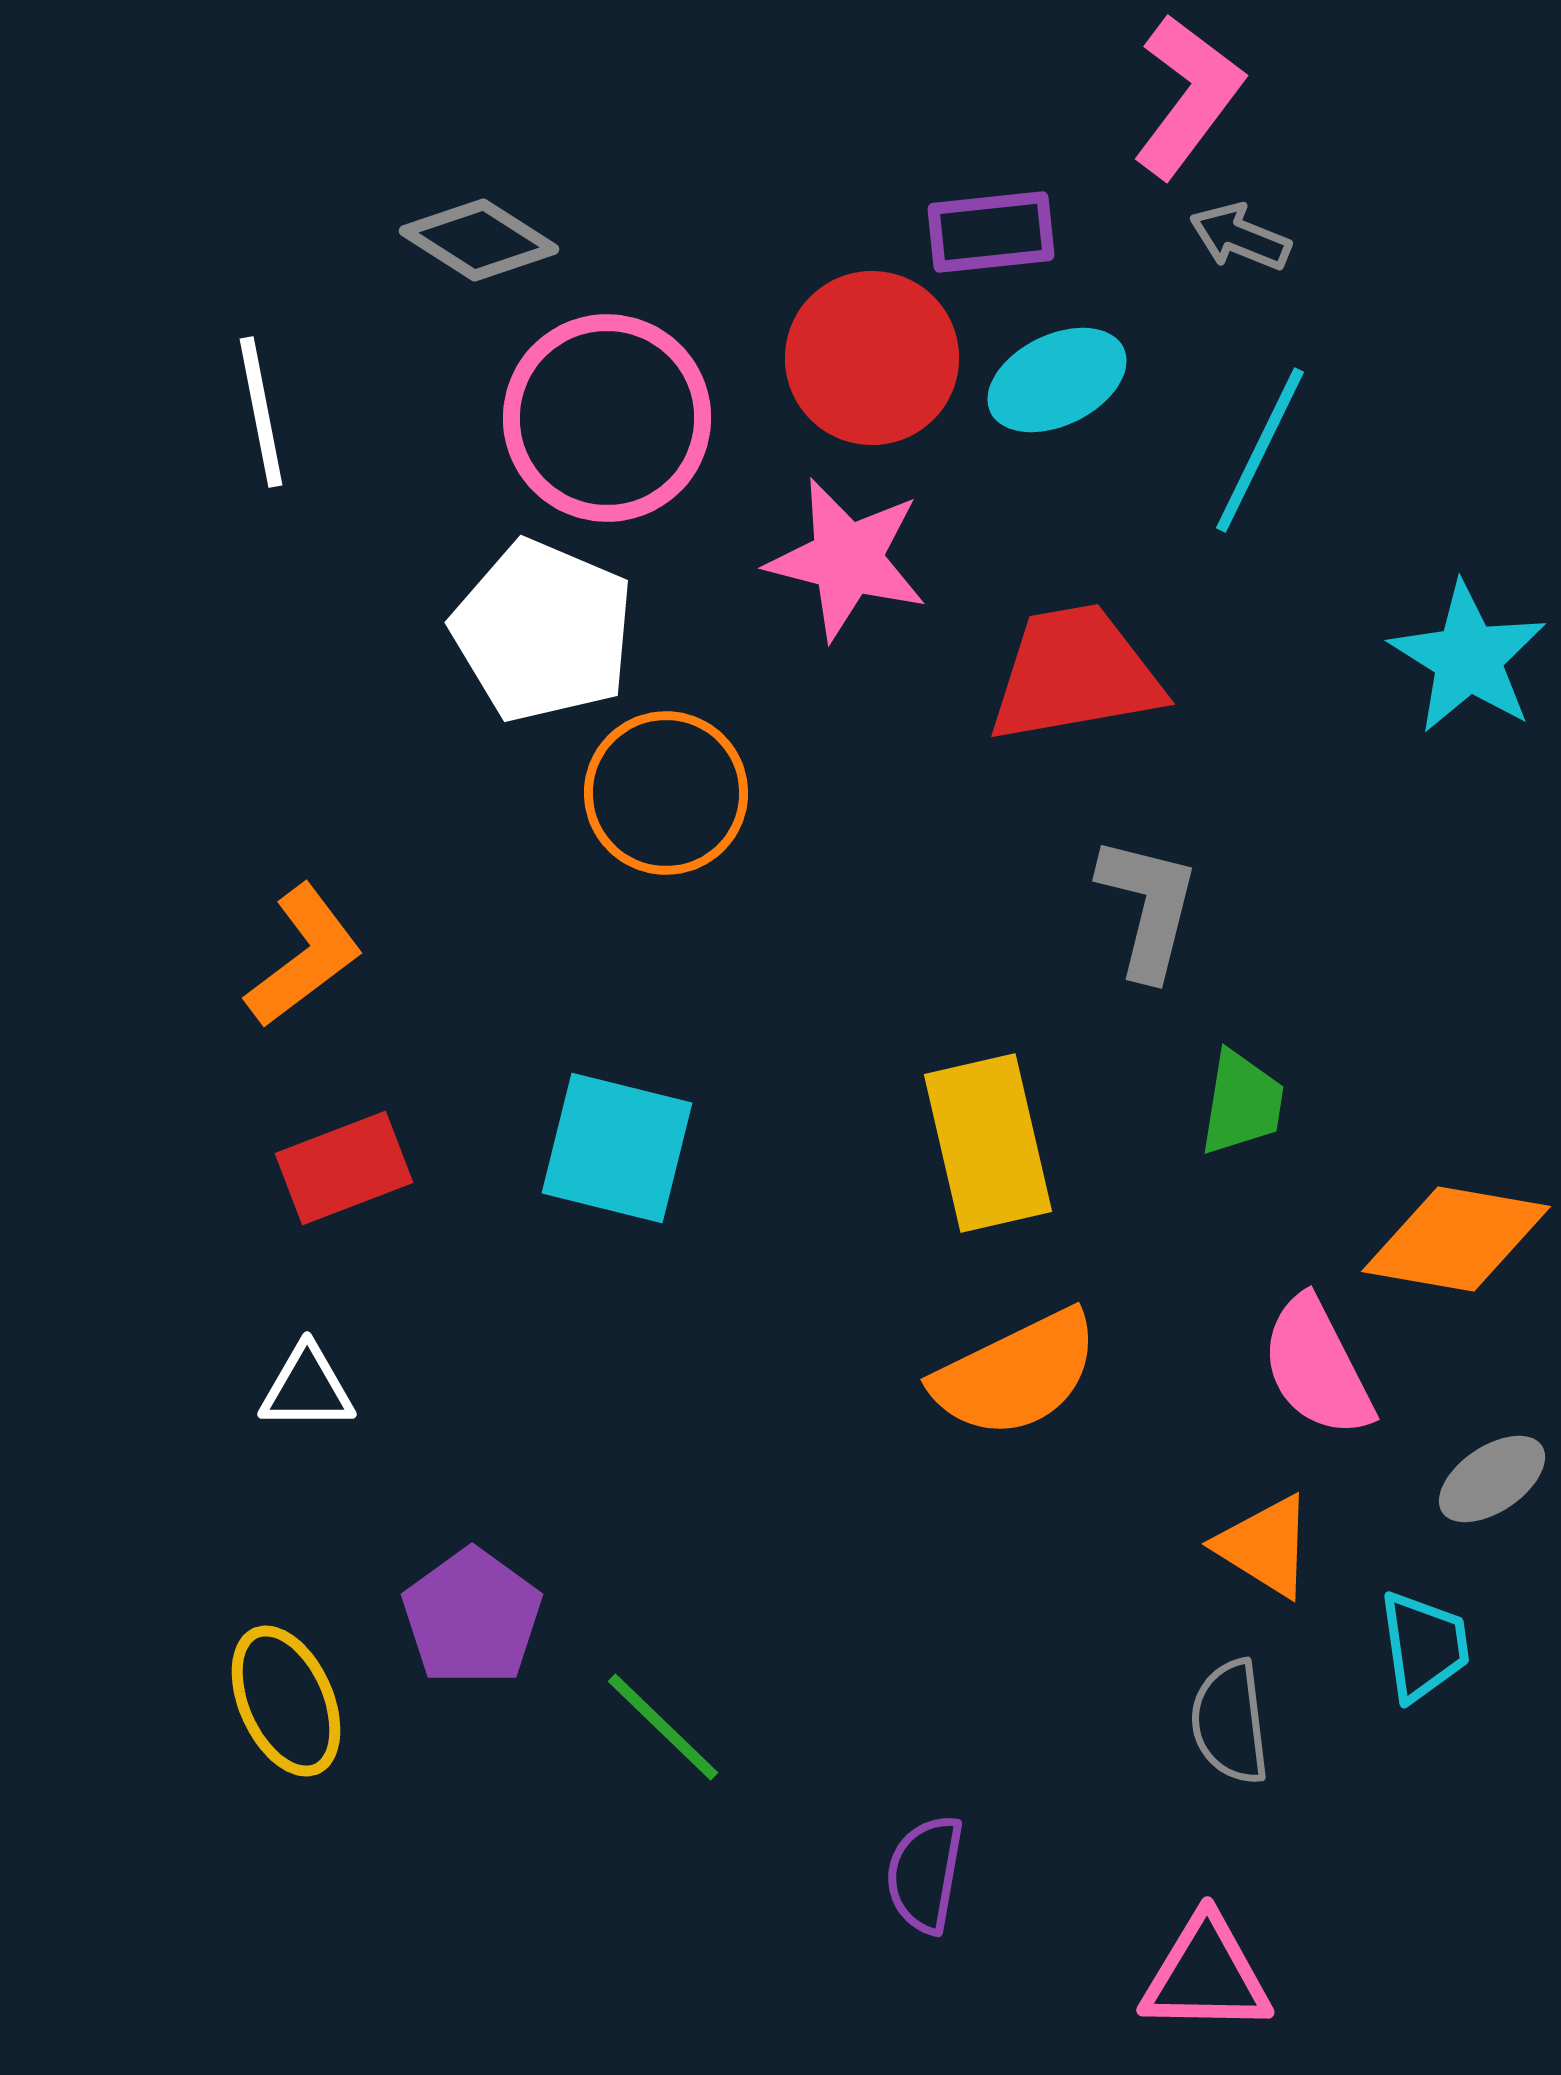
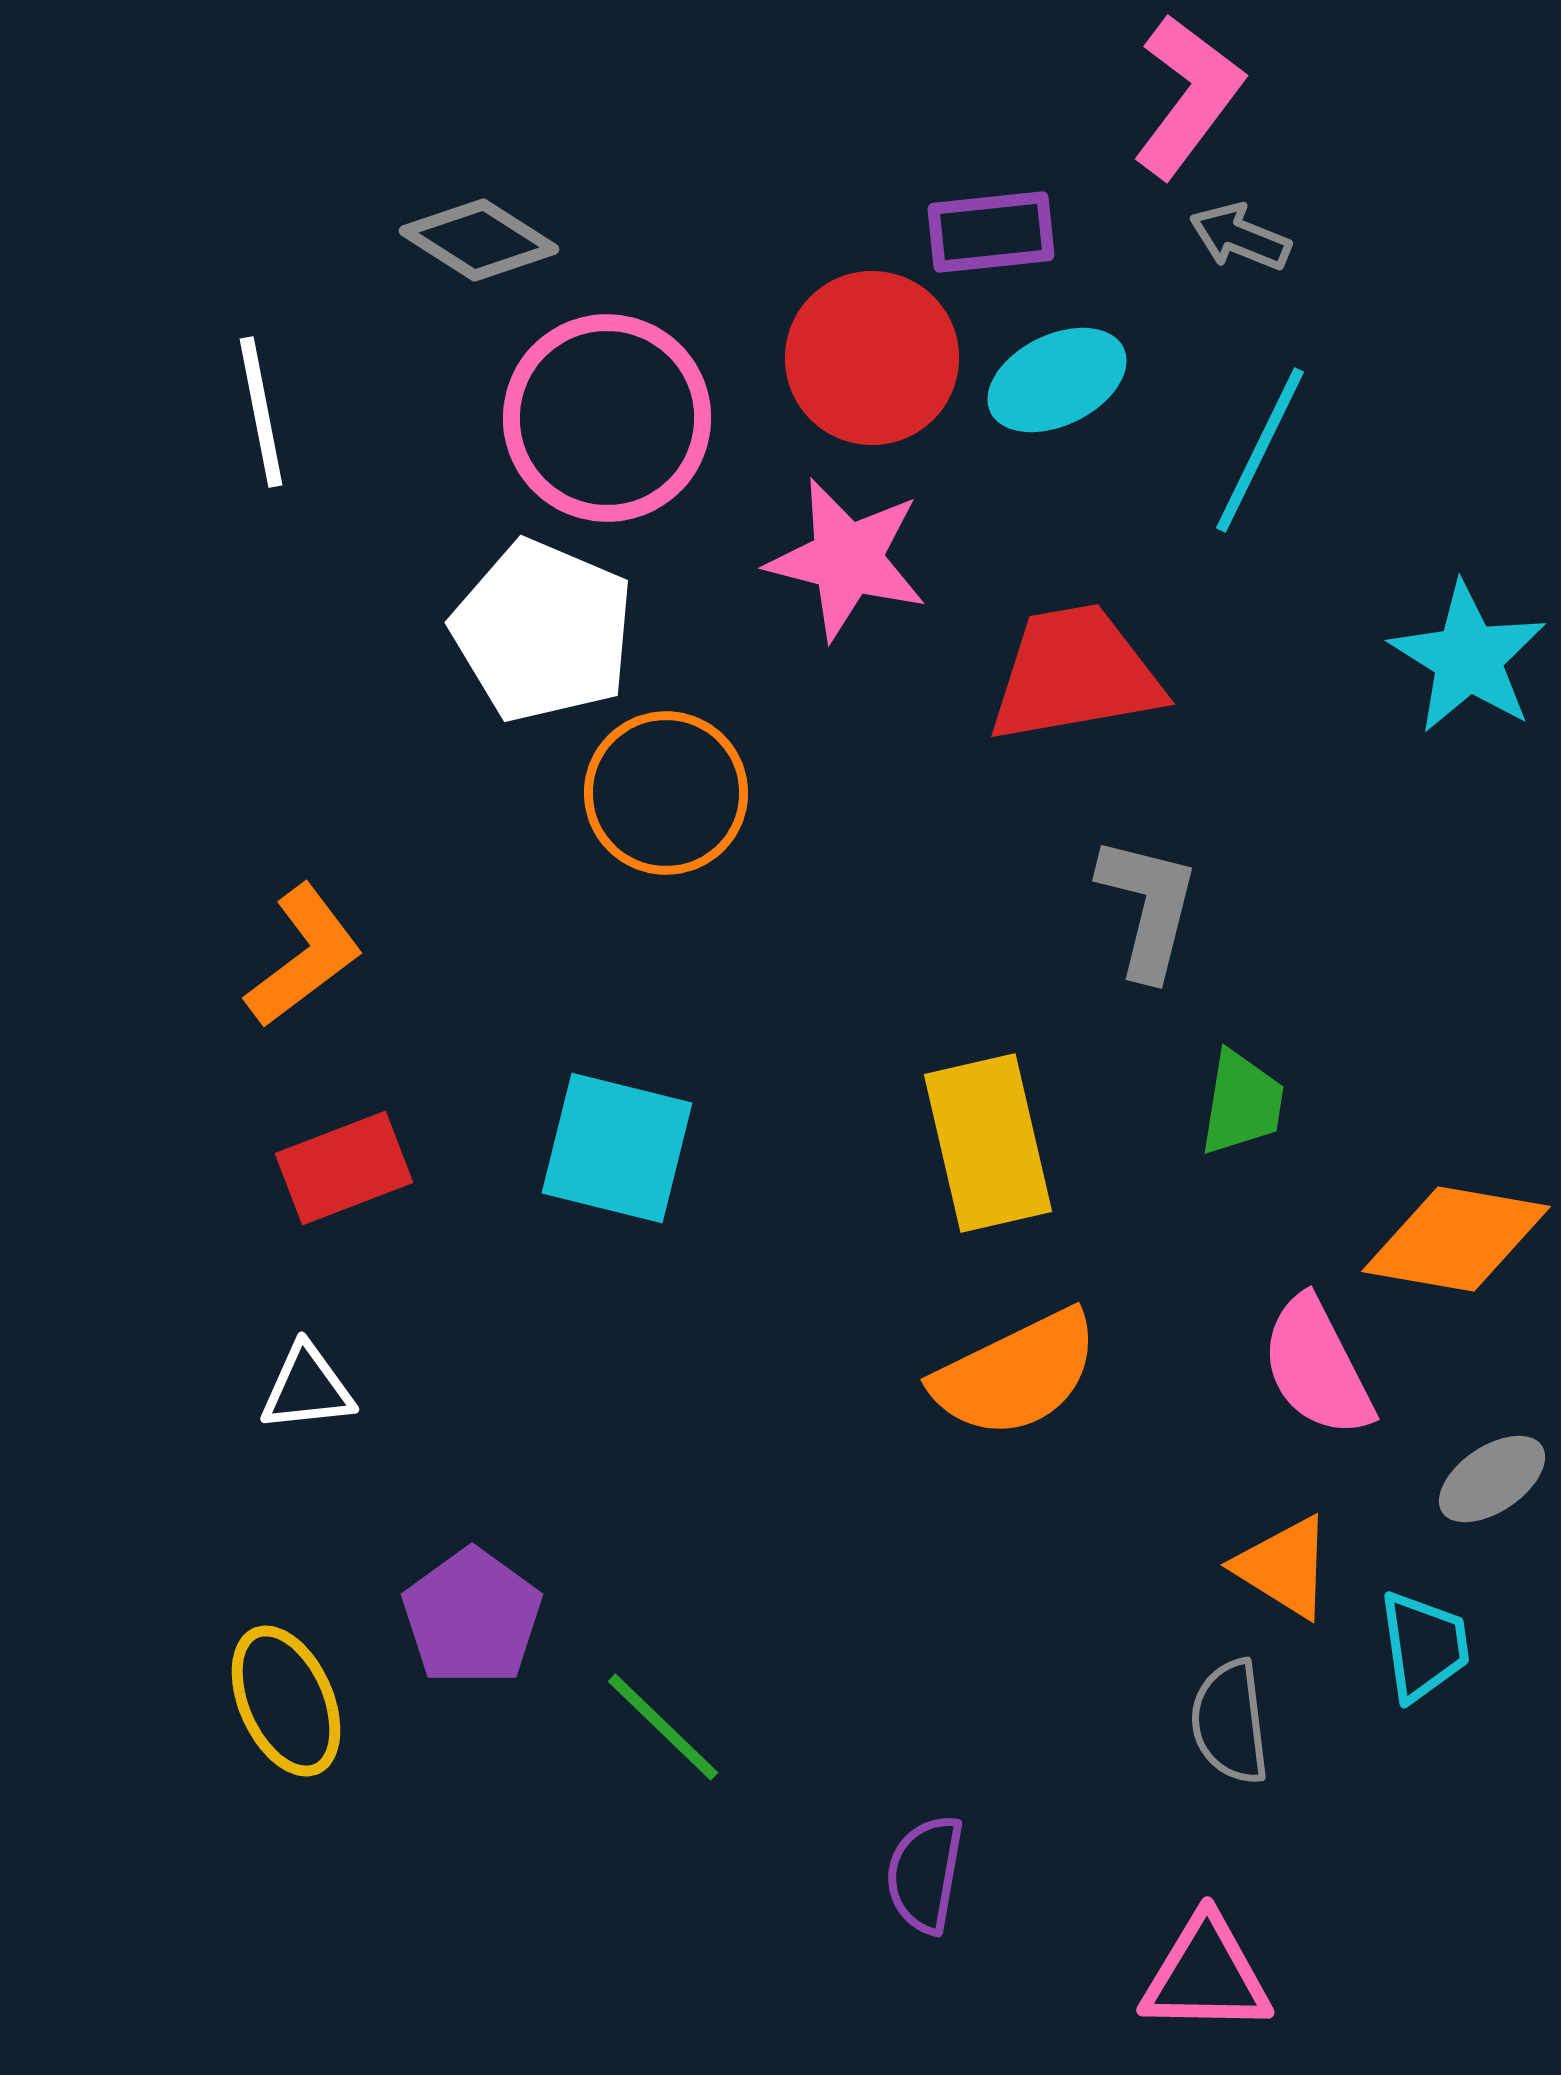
white triangle: rotated 6 degrees counterclockwise
orange triangle: moved 19 px right, 21 px down
